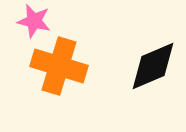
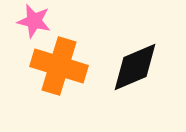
black diamond: moved 18 px left, 1 px down
